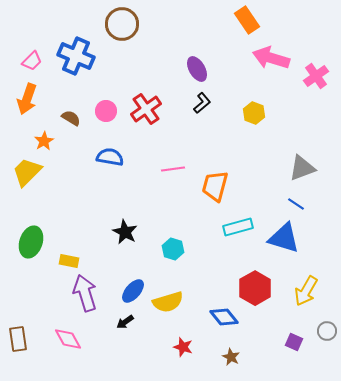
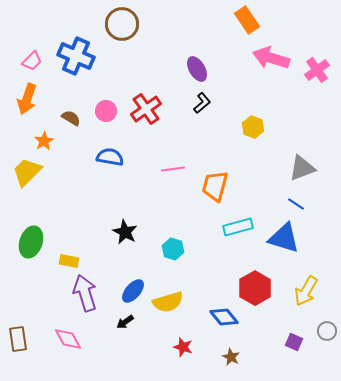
pink cross: moved 1 px right, 6 px up
yellow hexagon: moved 1 px left, 14 px down
